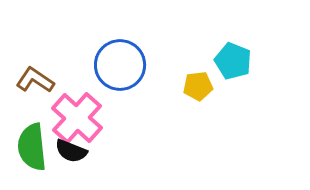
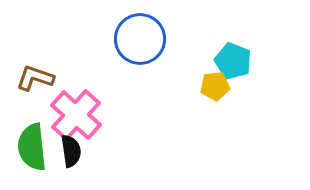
blue circle: moved 20 px right, 26 px up
brown L-shape: moved 2 px up; rotated 15 degrees counterclockwise
yellow pentagon: moved 17 px right
pink cross: moved 1 px left, 3 px up
black semicircle: rotated 120 degrees counterclockwise
